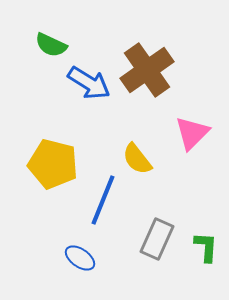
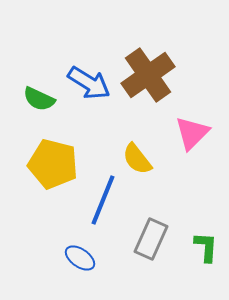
green semicircle: moved 12 px left, 54 px down
brown cross: moved 1 px right, 5 px down
gray rectangle: moved 6 px left
